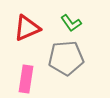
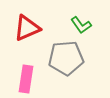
green L-shape: moved 10 px right, 2 px down
